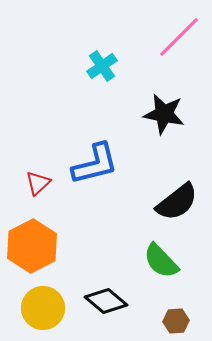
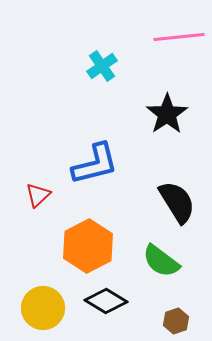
pink line: rotated 39 degrees clockwise
black star: moved 3 px right; rotated 27 degrees clockwise
red triangle: moved 12 px down
black semicircle: rotated 84 degrees counterclockwise
orange hexagon: moved 56 px right
green semicircle: rotated 9 degrees counterclockwise
black diamond: rotated 9 degrees counterclockwise
brown hexagon: rotated 15 degrees counterclockwise
